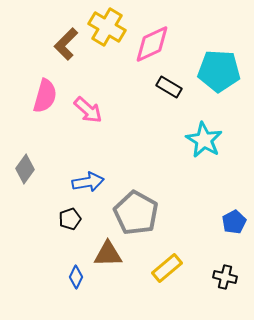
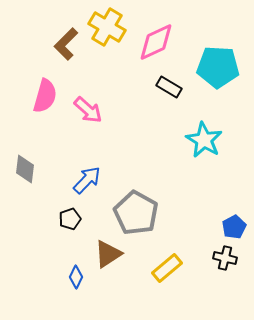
pink diamond: moved 4 px right, 2 px up
cyan pentagon: moved 1 px left, 4 px up
gray diamond: rotated 28 degrees counterclockwise
blue arrow: moved 1 px left, 2 px up; rotated 36 degrees counterclockwise
blue pentagon: moved 5 px down
brown triangle: rotated 32 degrees counterclockwise
black cross: moved 19 px up
